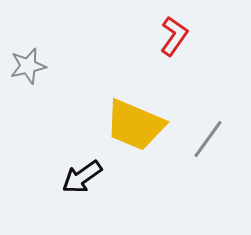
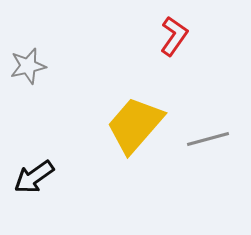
yellow trapezoid: rotated 108 degrees clockwise
gray line: rotated 39 degrees clockwise
black arrow: moved 48 px left
